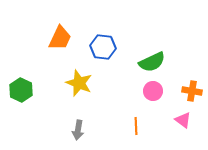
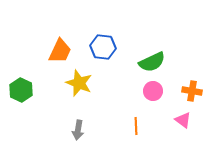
orange trapezoid: moved 13 px down
